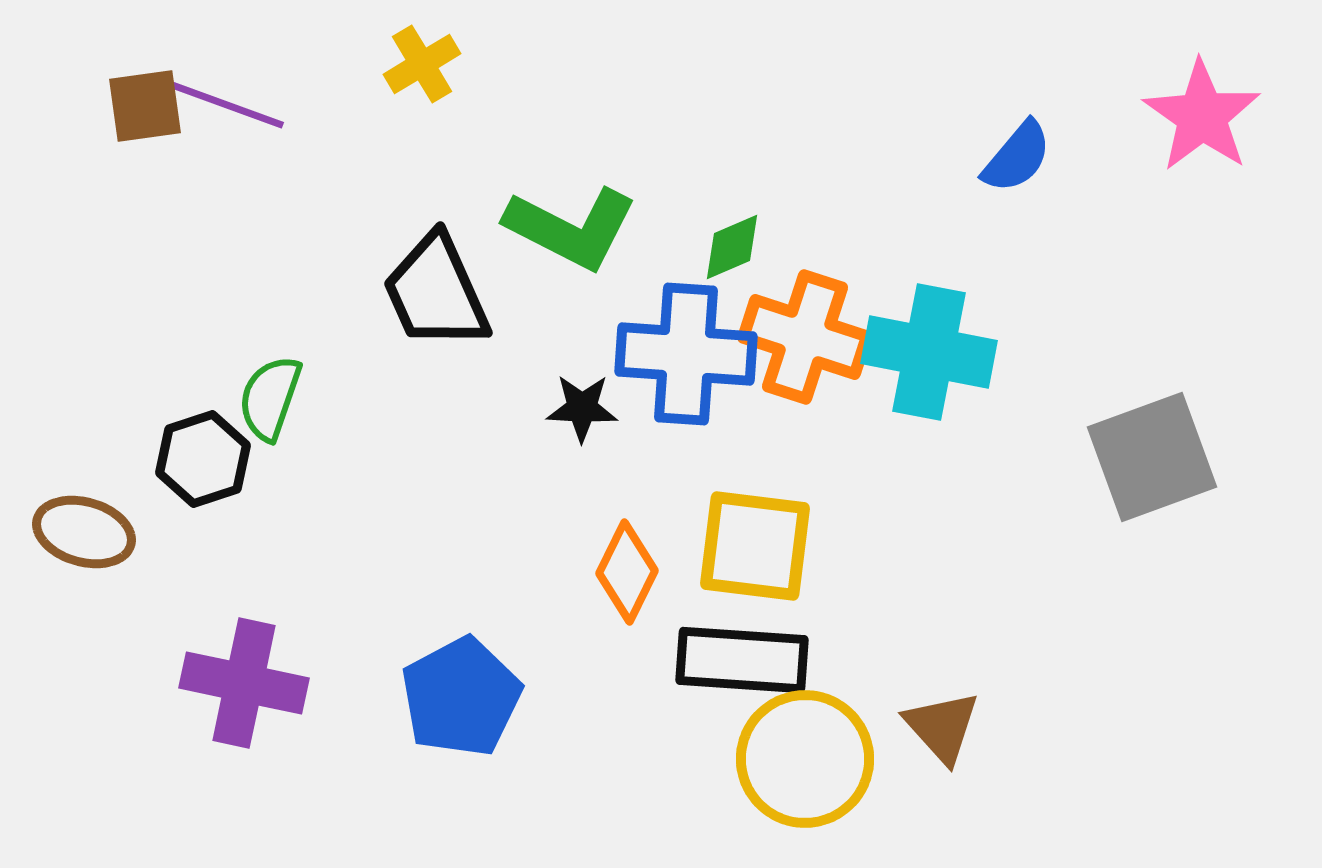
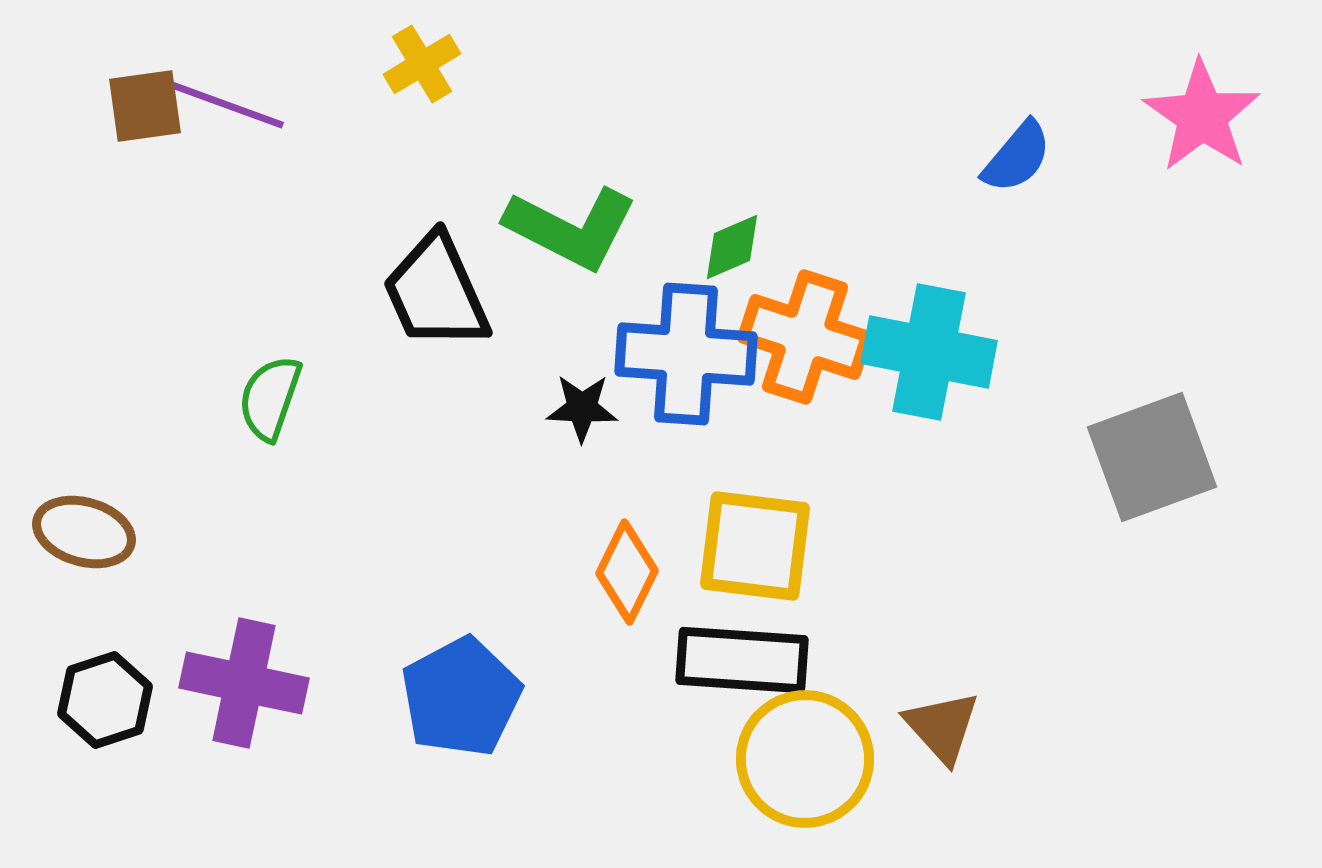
black hexagon: moved 98 px left, 241 px down
